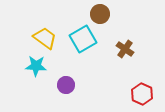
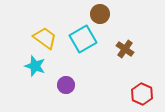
cyan star: moved 1 px left; rotated 15 degrees clockwise
